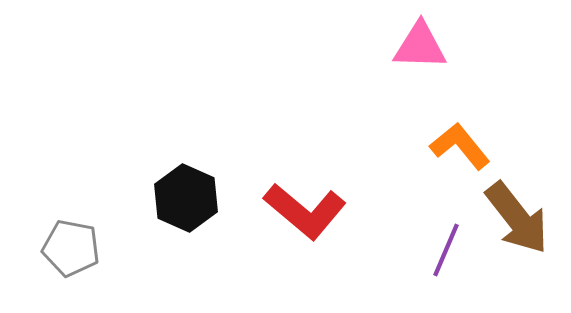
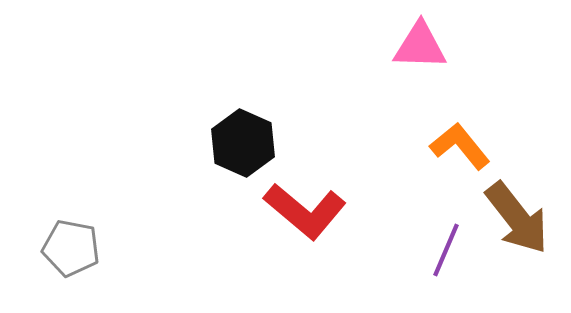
black hexagon: moved 57 px right, 55 px up
